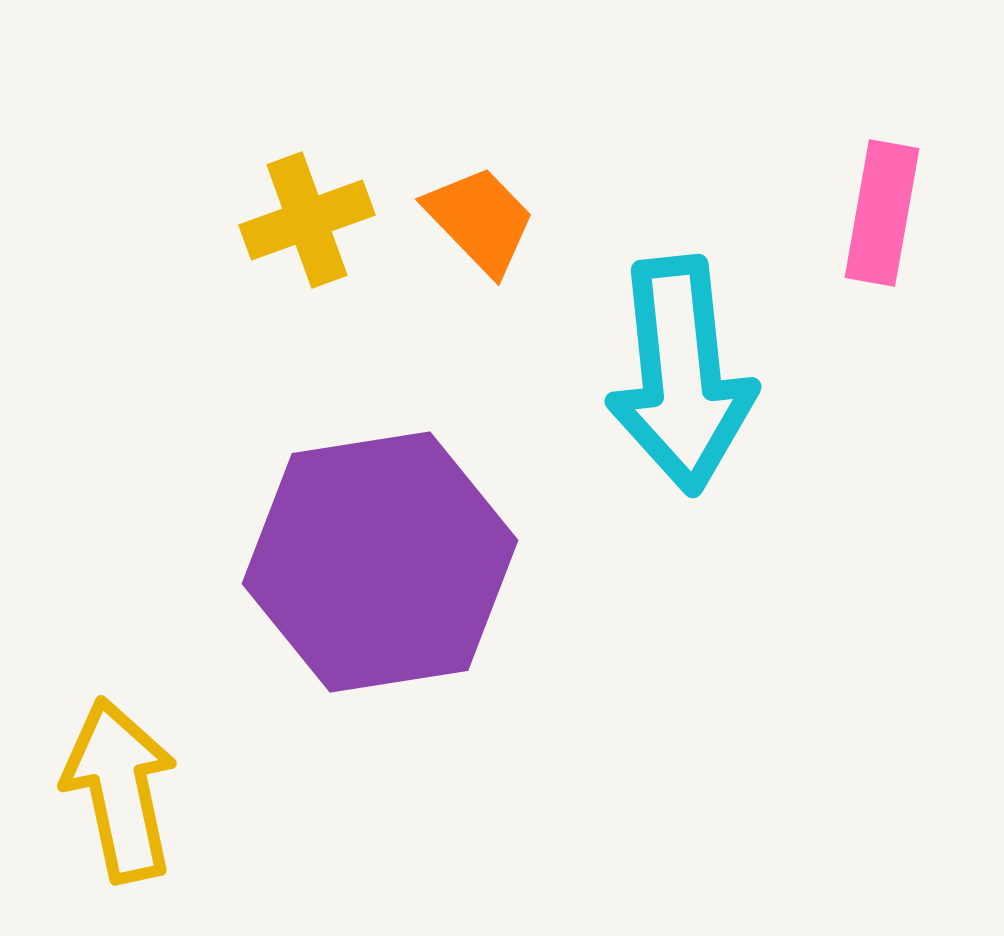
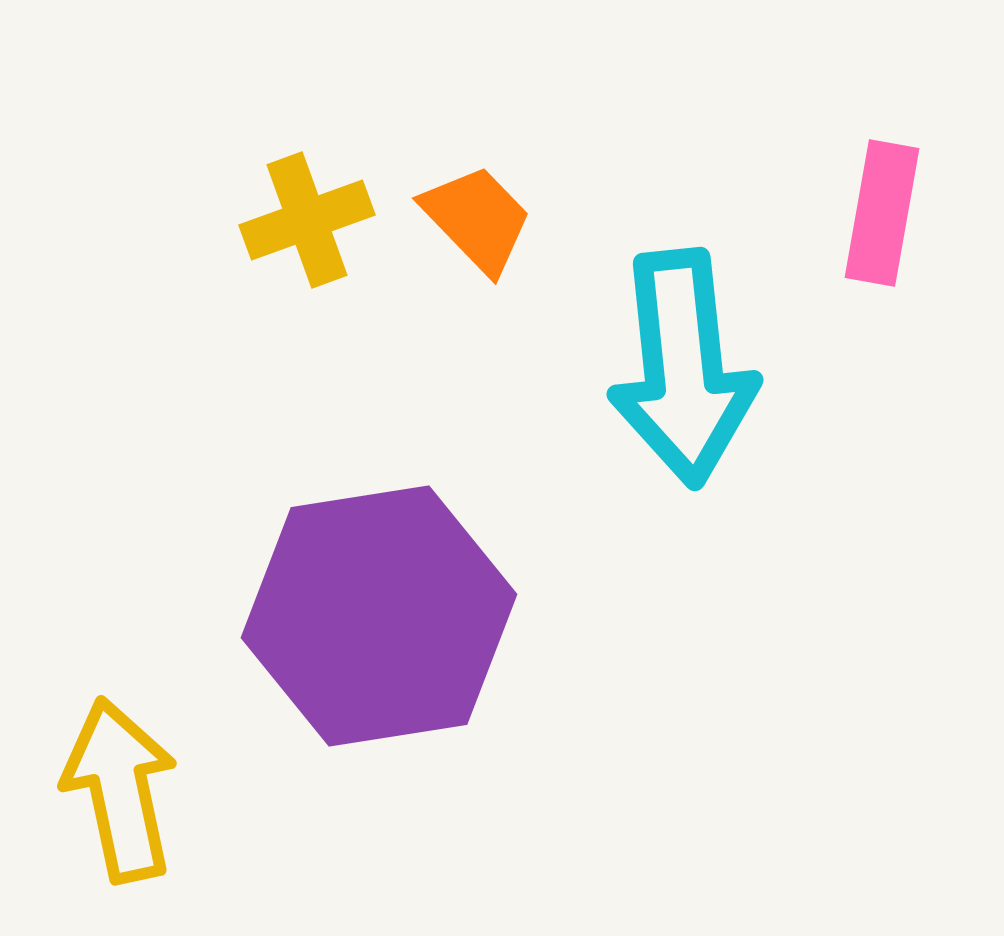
orange trapezoid: moved 3 px left, 1 px up
cyan arrow: moved 2 px right, 7 px up
purple hexagon: moved 1 px left, 54 px down
